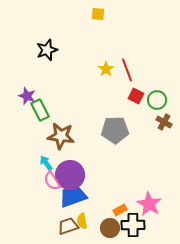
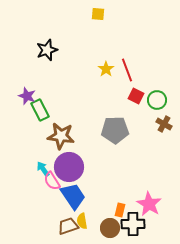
brown cross: moved 2 px down
cyan arrow: moved 3 px left, 6 px down
purple circle: moved 1 px left, 8 px up
blue trapezoid: rotated 76 degrees clockwise
orange rectangle: rotated 48 degrees counterclockwise
black cross: moved 1 px up
